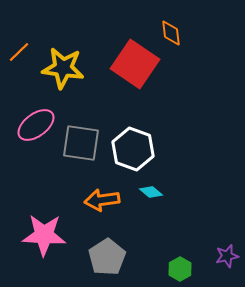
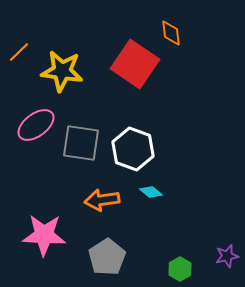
yellow star: moved 1 px left, 3 px down
